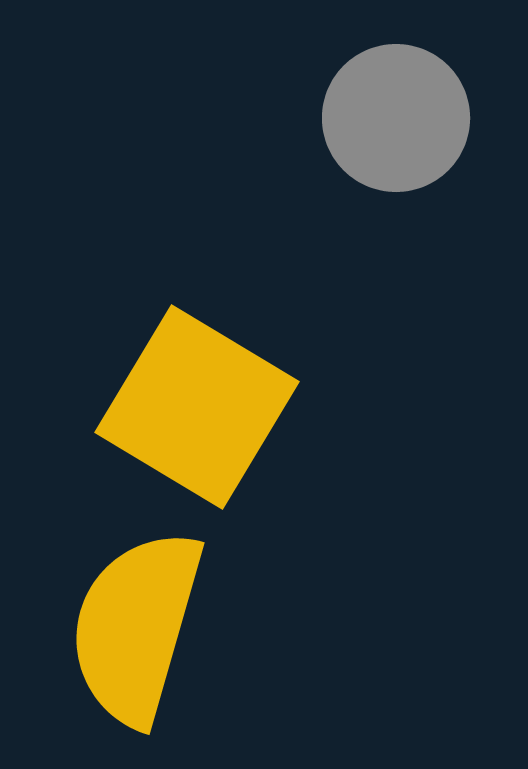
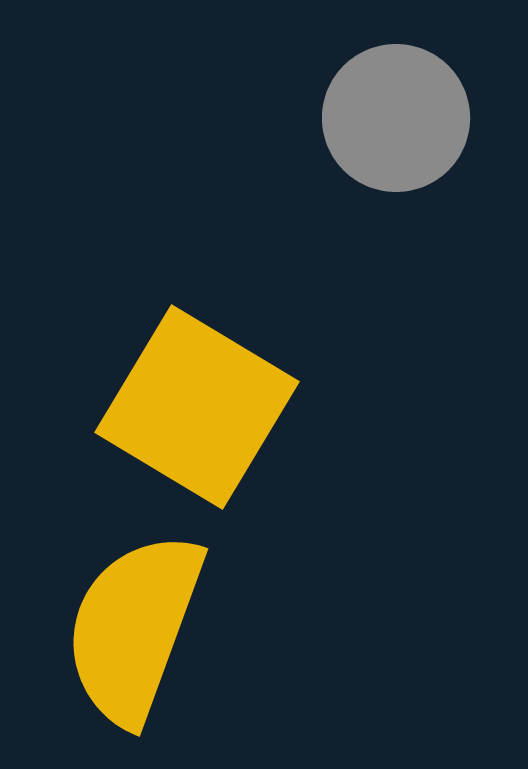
yellow semicircle: moved 2 px left, 1 px down; rotated 4 degrees clockwise
